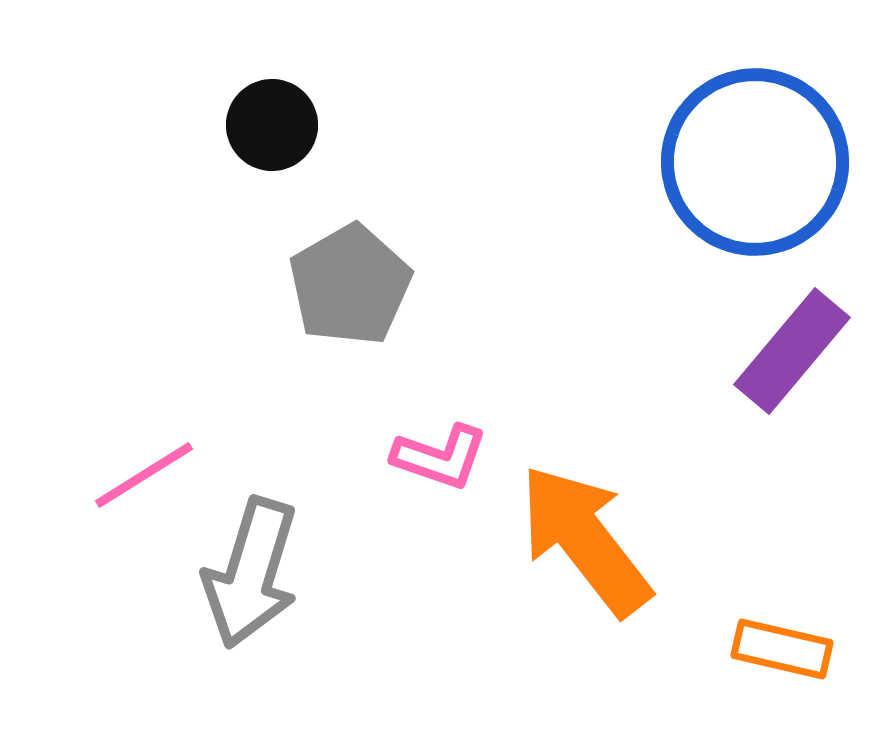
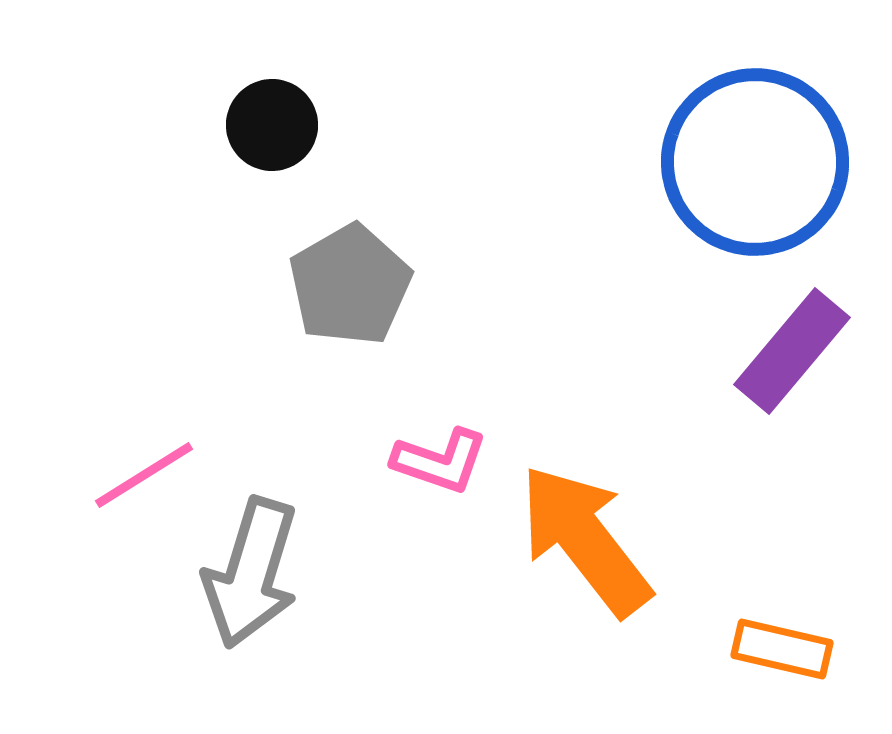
pink L-shape: moved 4 px down
